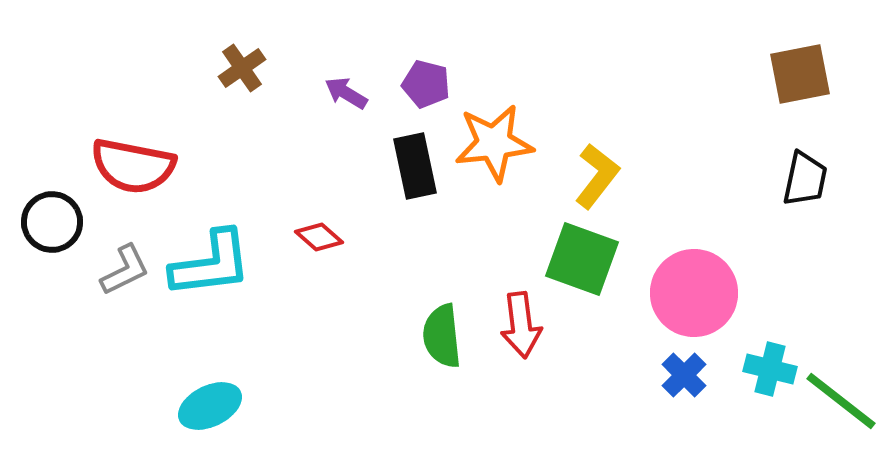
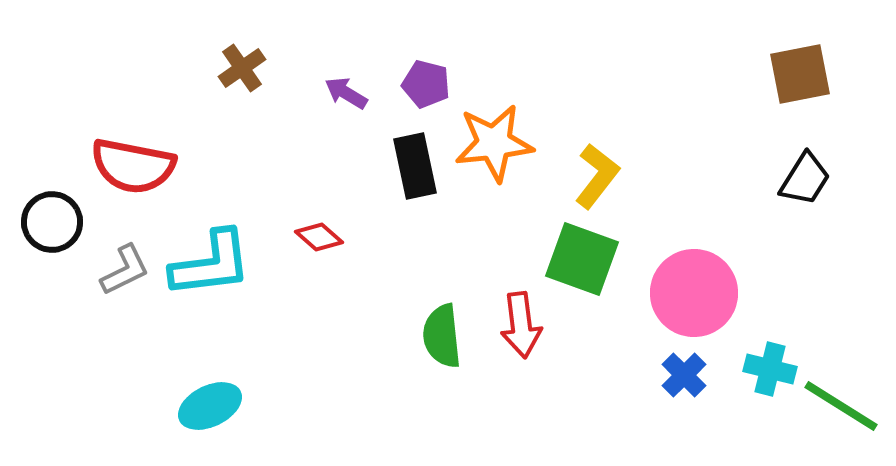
black trapezoid: rotated 20 degrees clockwise
green line: moved 5 px down; rotated 6 degrees counterclockwise
